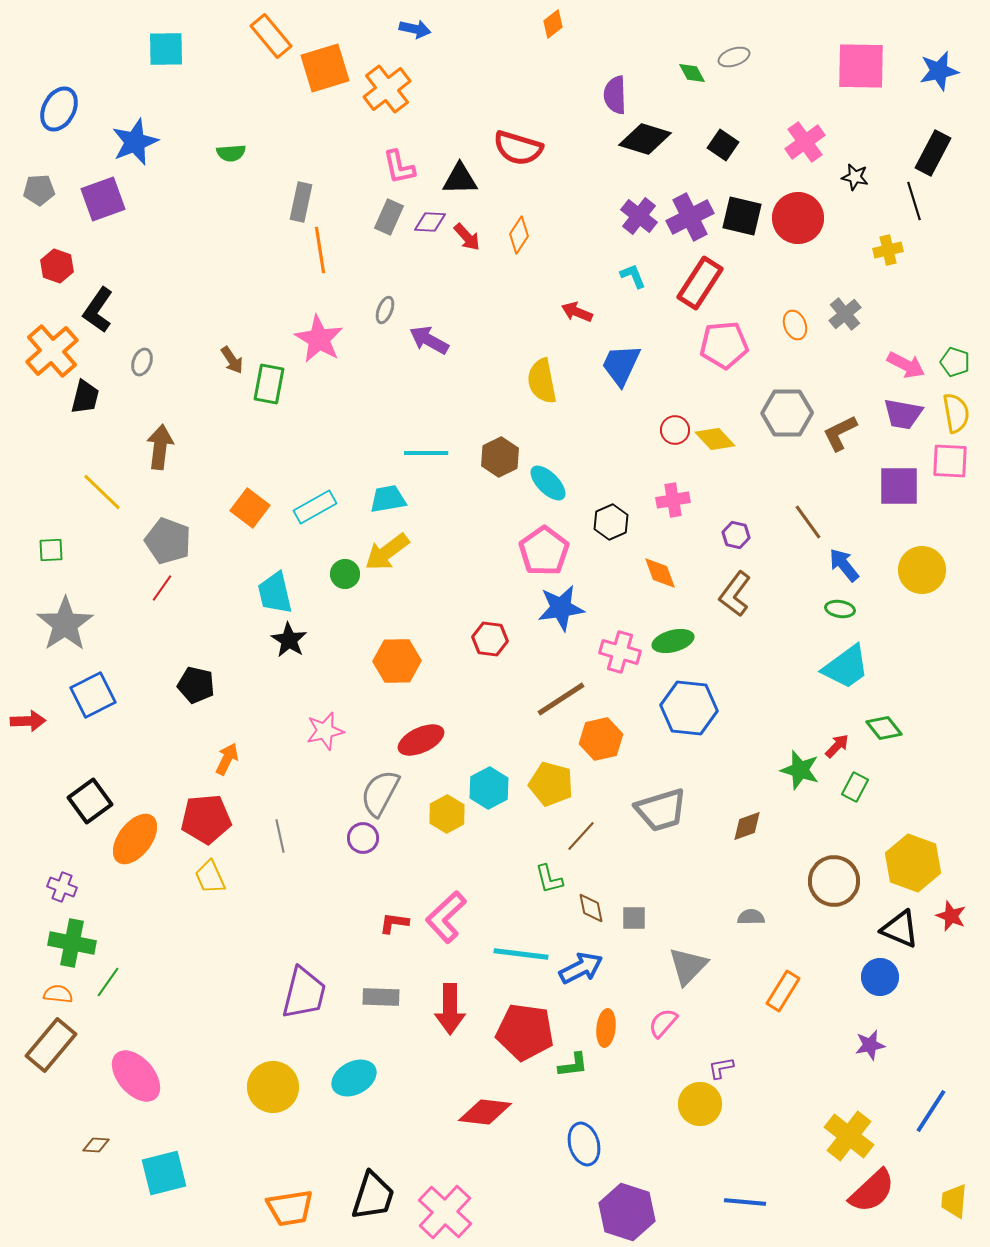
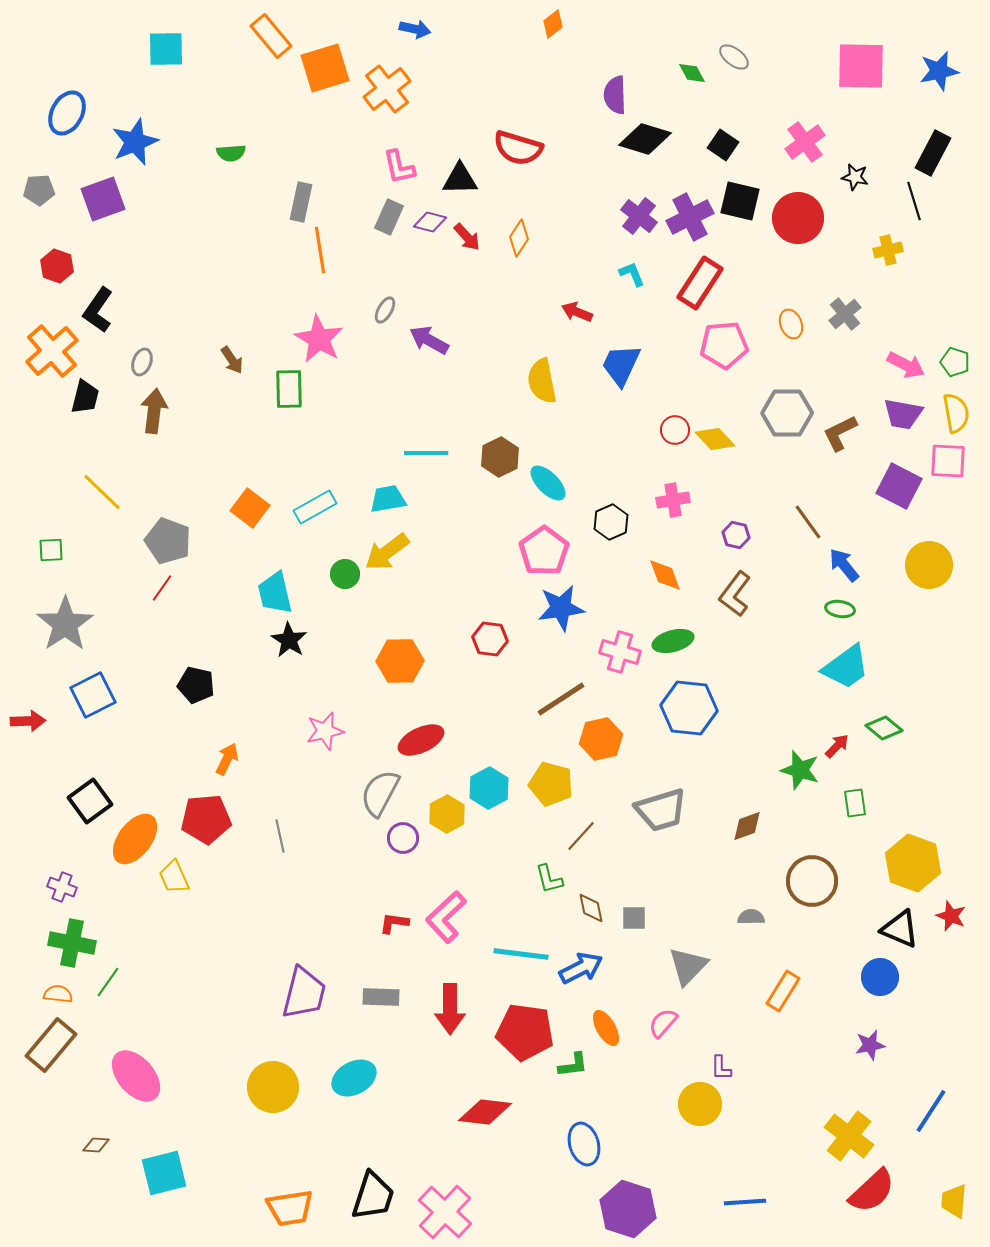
gray ellipse at (734, 57): rotated 56 degrees clockwise
blue ellipse at (59, 109): moved 8 px right, 4 px down
black square at (742, 216): moved 2 px left, 15 px up
purple diamond at (430, 222): rotated 12 degrees clockwise
orange diamond at (519, 235): moved 3 px down
cyan L-shape at (633, 276): moved 1 px left, 2 px up
gray ellipse at (385, 310): rotated 8 degrees clockwise
orange ellipse at (795, 325): moved 4 px left, 1 px up
green rectangle at (269, 384): moved 20 px right, 5 px down; rotated 12 degrees counterclockwise
brown arrow at (160, 447): moved 6 px left, 36 px up
pink square at (950, 461): moved 2 px left
purple square at (899, 486): rotated 27 degrees clockwise
yellow circle at (922, 570): moved 7 px right, 5 px up
orange diamond at (660, 573): moved 5 px right, 2 px down
orange hexagon at (397, 661): moved 3 px right
green diamond at (884, 728): rotated 12 degrees counterclockwise
green rectangle at (855, 787): moved 16 px down; rotated 36 degrees counterclockwise
purple circle at (363, 838): moved 40 px right
yellow trapezoid at (210, 877): moved 36 px left
brown circle at (834, 881): moved 22 px left
orange ellipse at (606, 1028): rotated 36 degrees counterclockwise
purple L-shape at (721, 1068): rotated 80 degrees counterclockwise
blue line at (745, 1202): rotated 9 degrees counterclockwise
purple hexagon at (627, 1212): moved 1 px right, 3 px up
